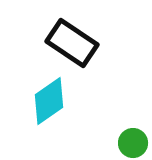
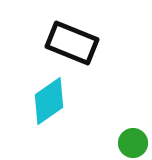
black rectangle: rotated 12 degrees counterclockwise
